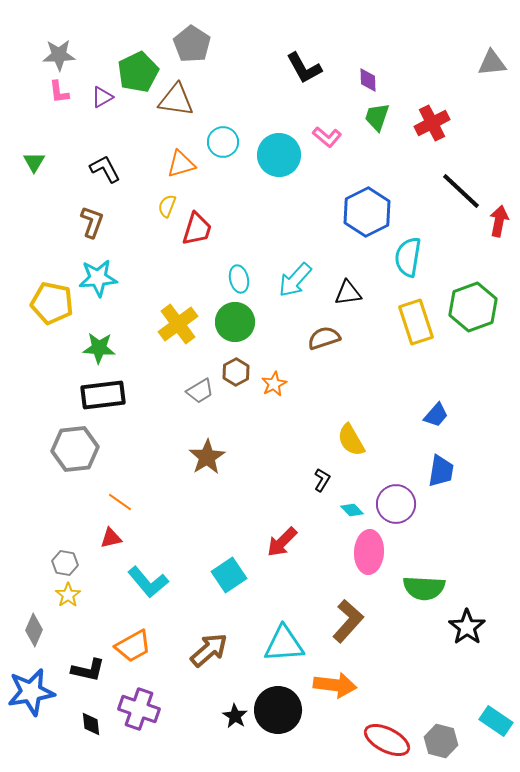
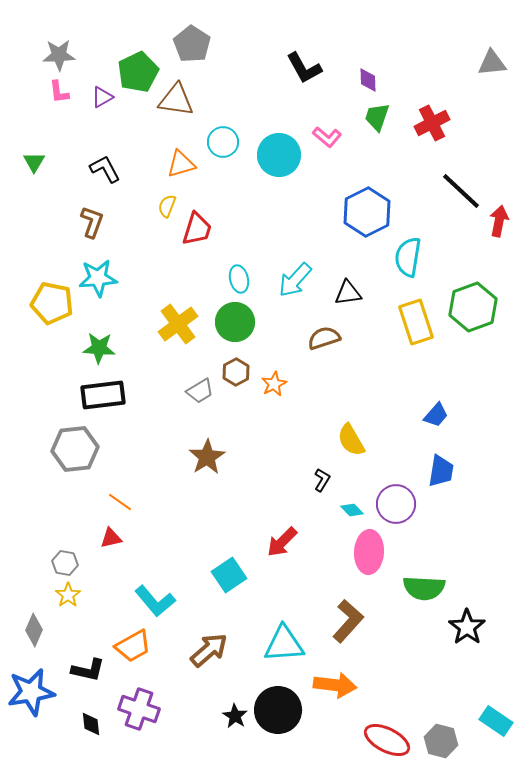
cyan L-shape at (148, 582): moved 7 px right, 19 px down
